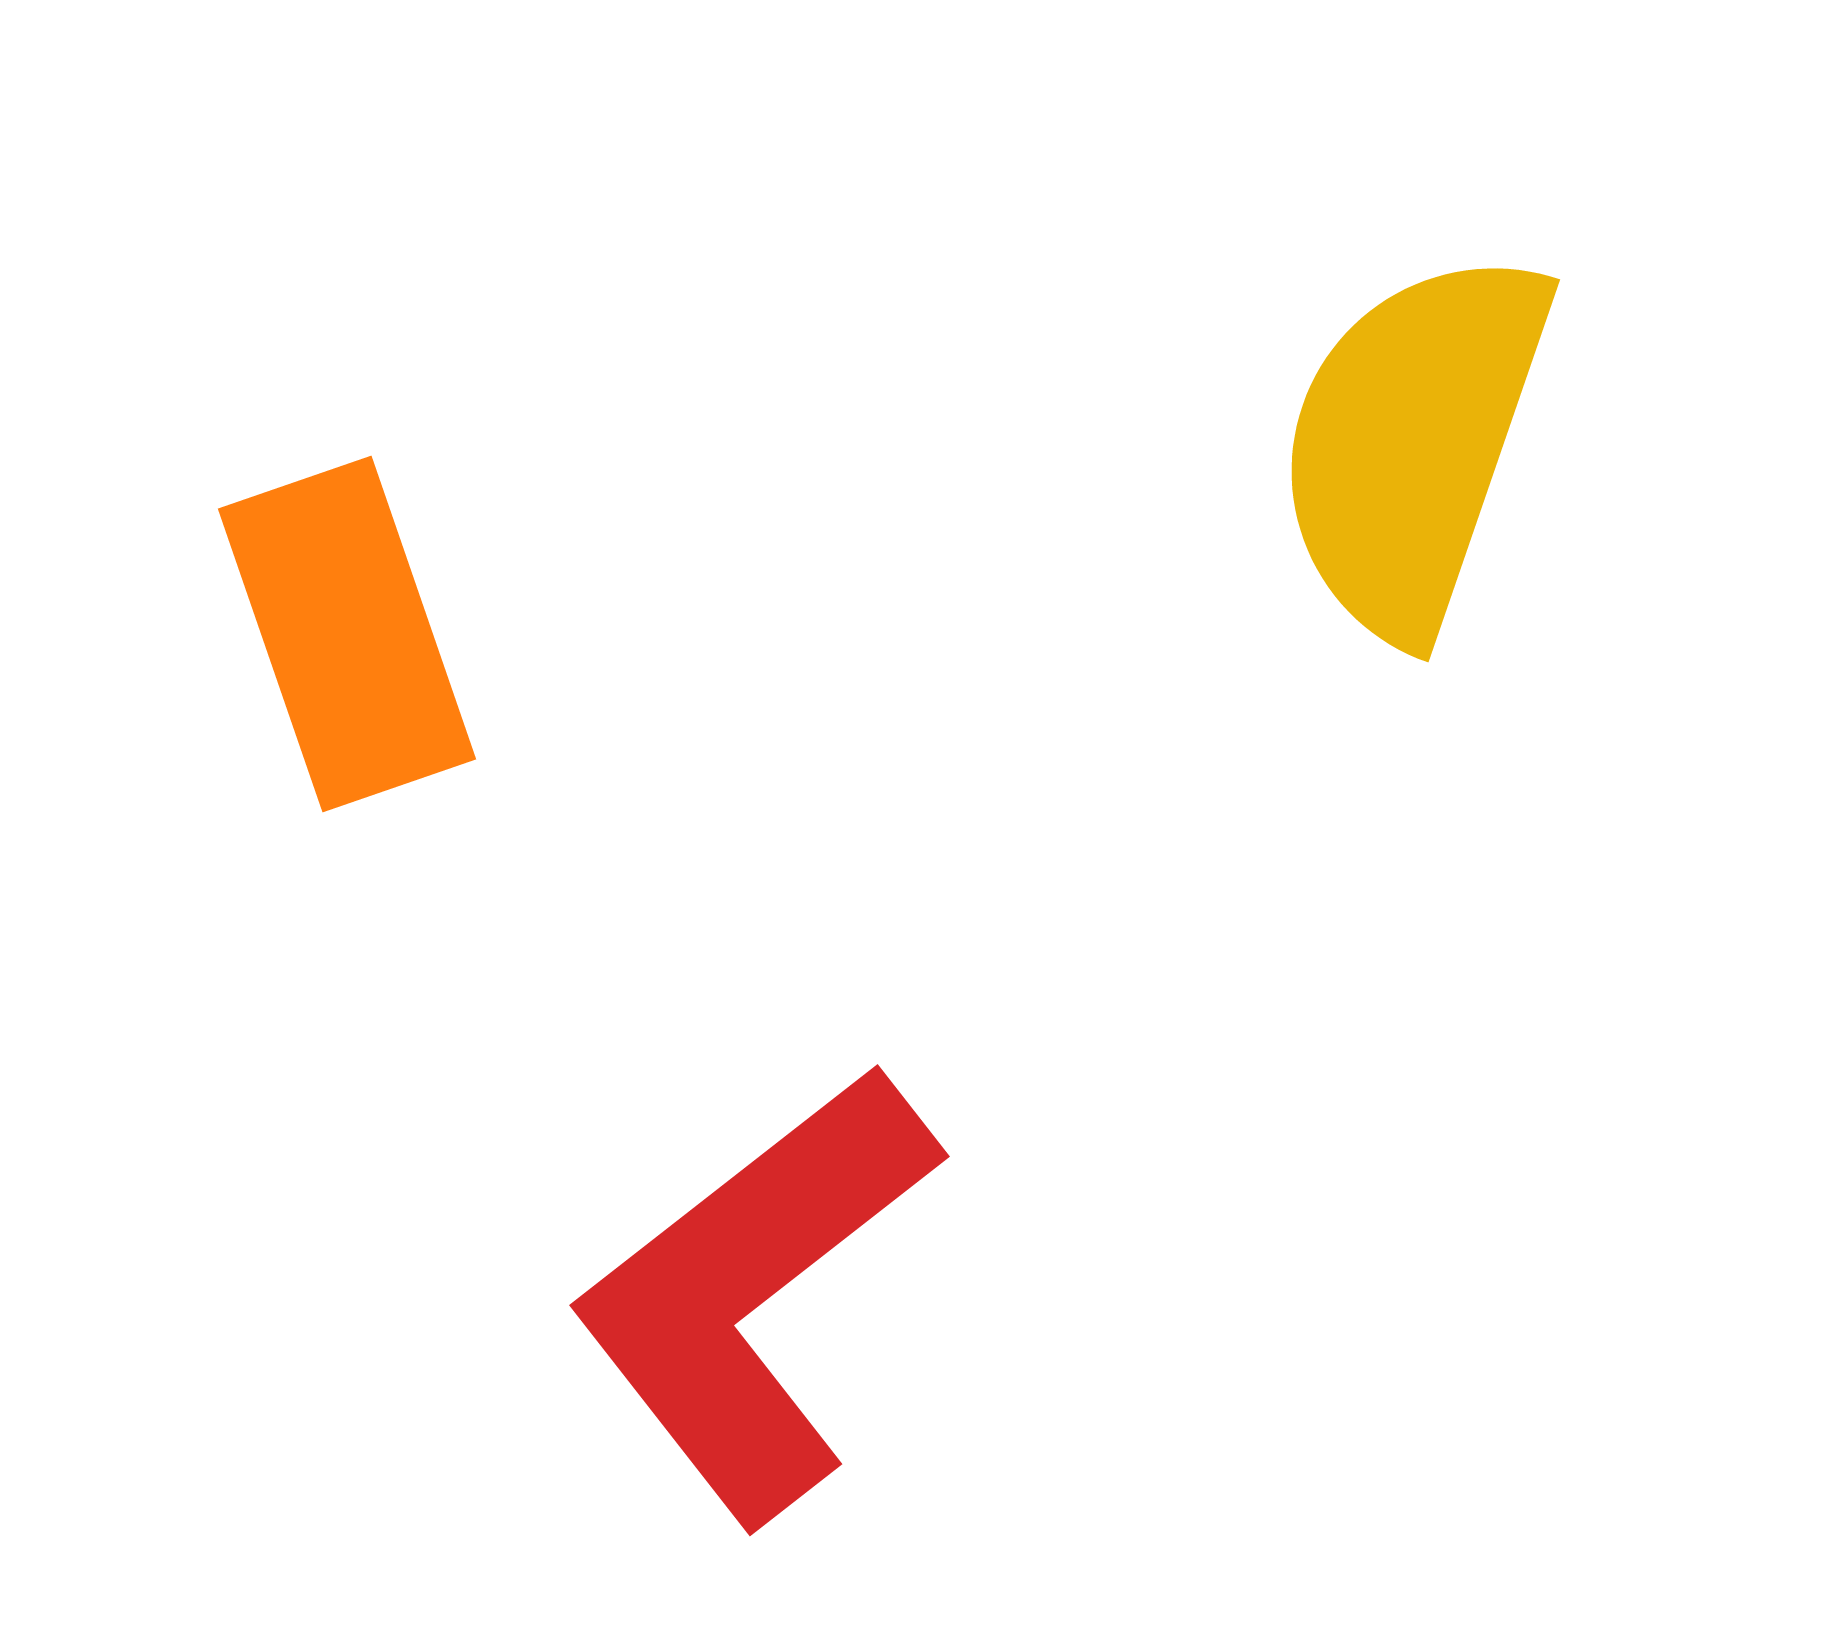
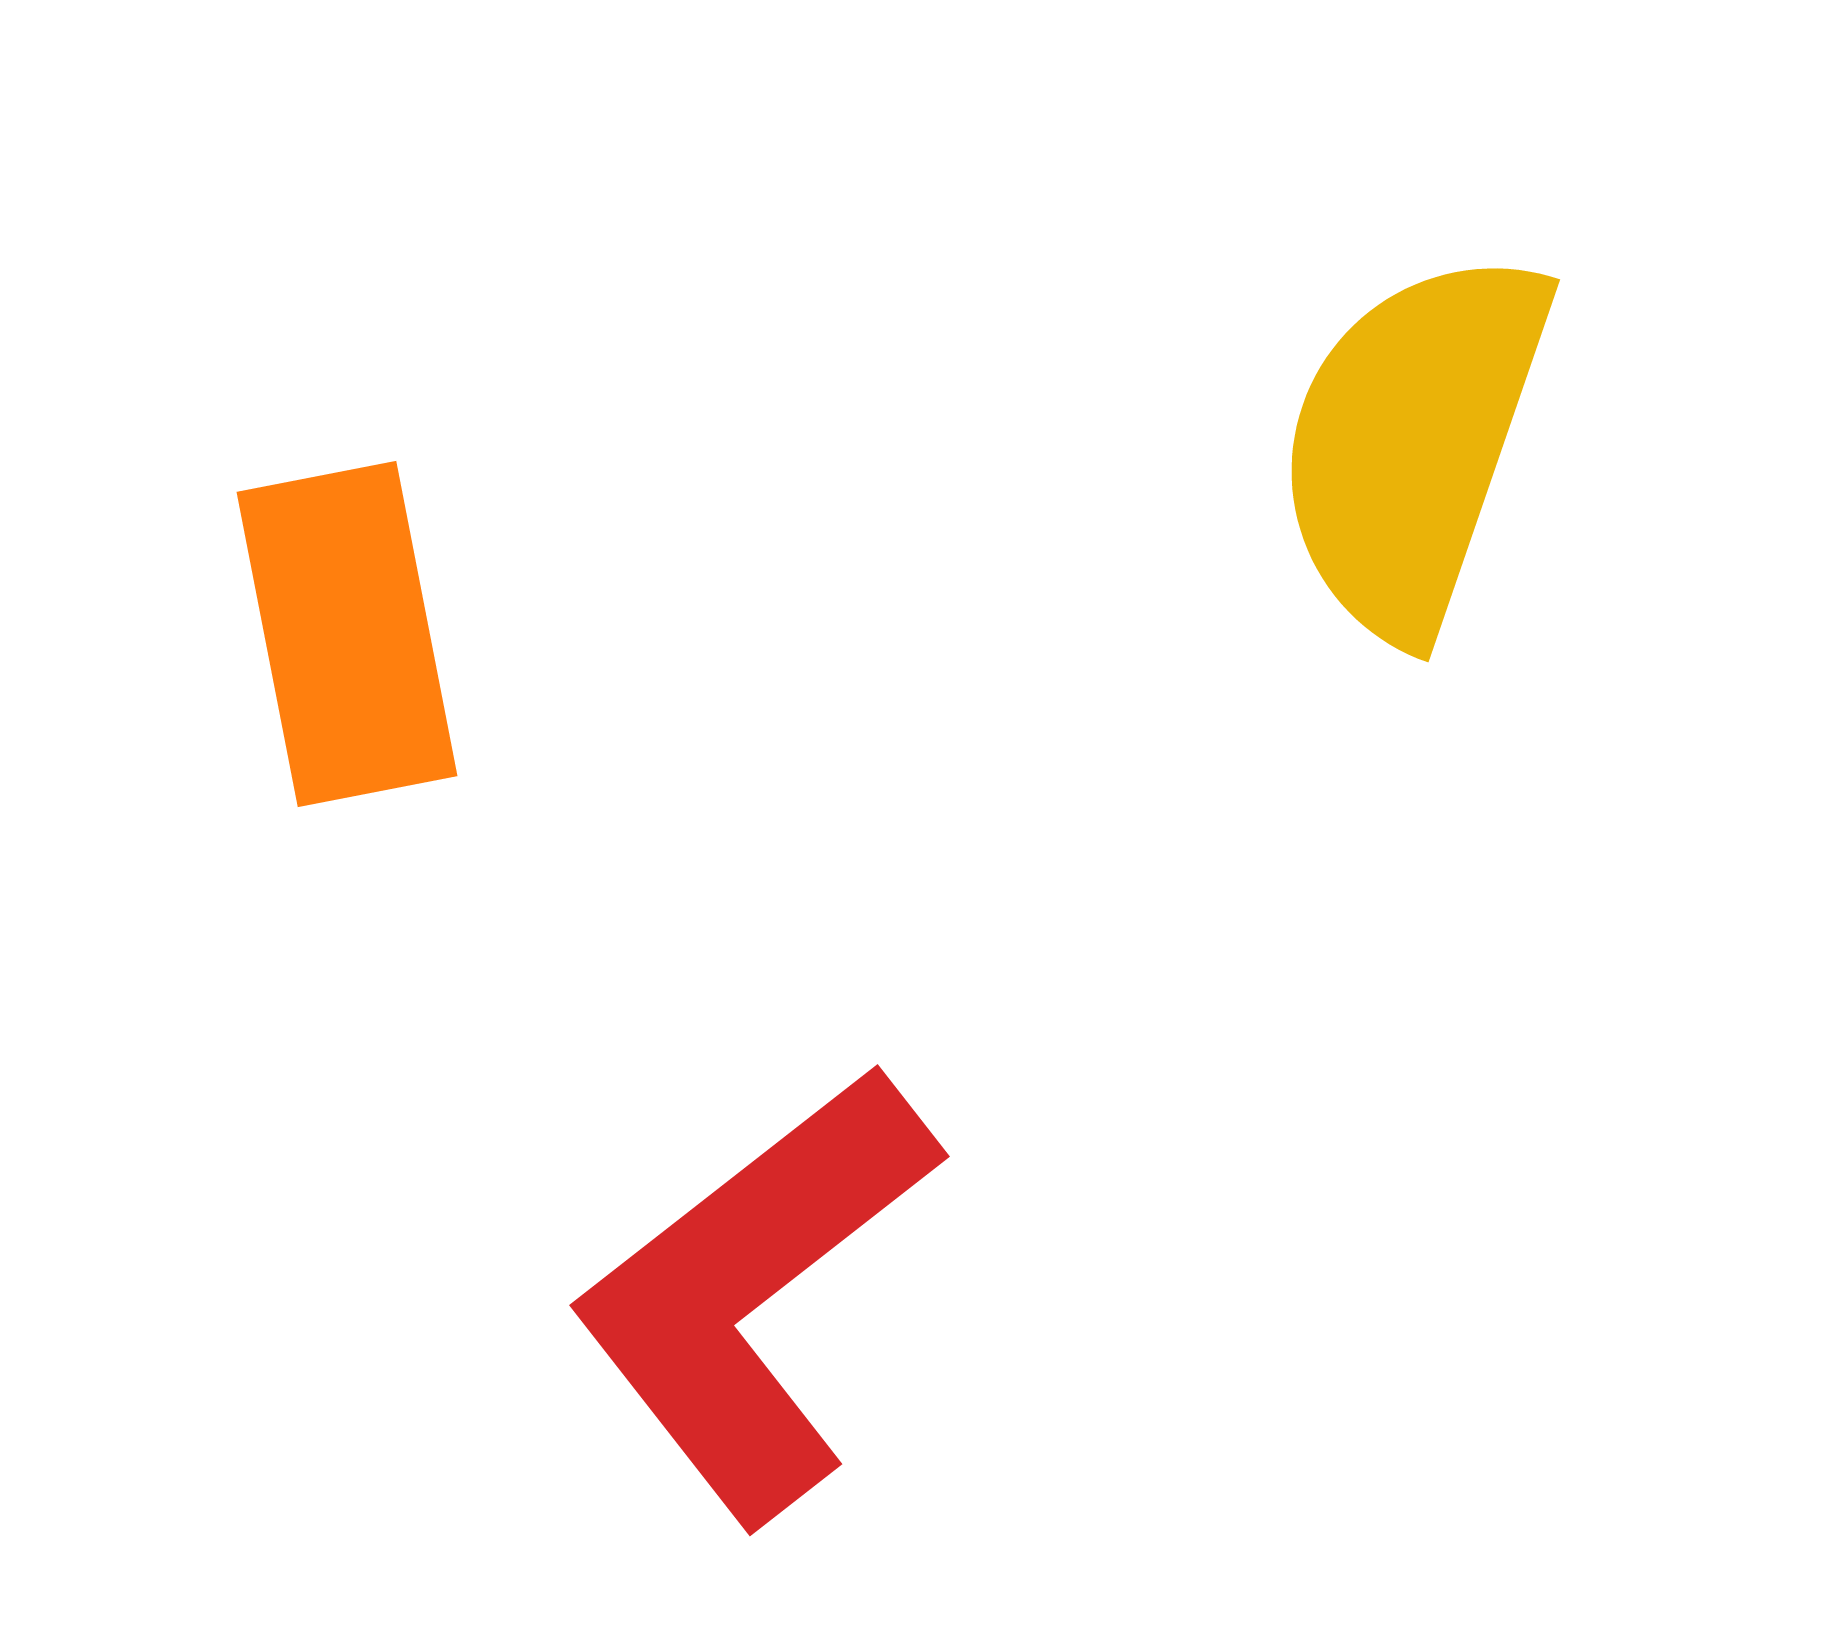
orange rectangle: rotated 8 degrees clockwise
